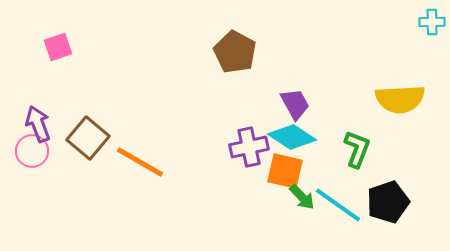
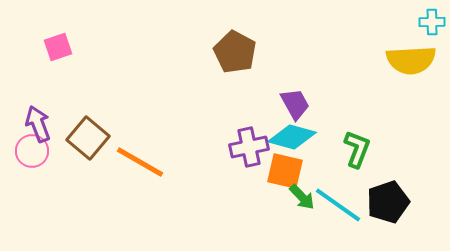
yellow semicircle: moved 11 px right, 39 px up
cyan diamond: rotated 18 degrees counterclockwise
